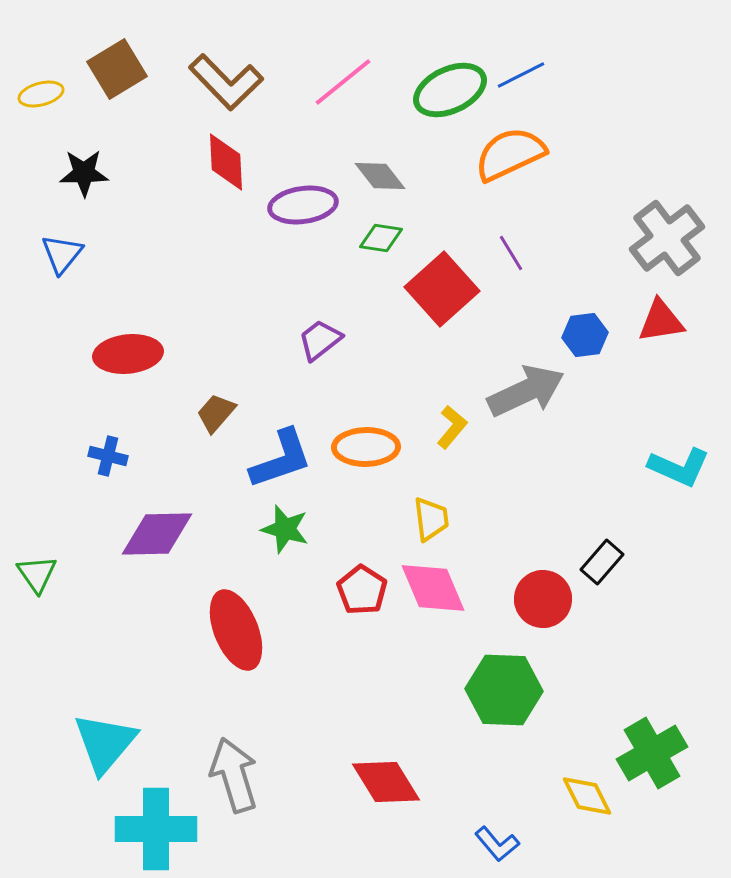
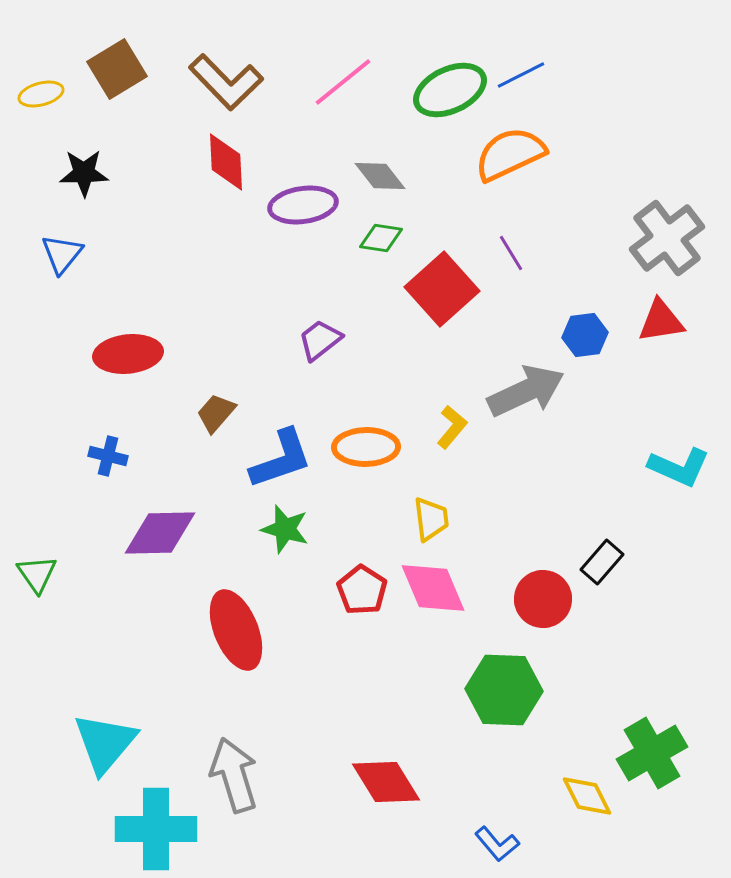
purple diamond at (157, 534): moved 3 px right, 1 px up
